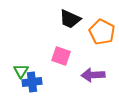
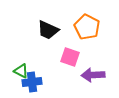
black trapezoid: moved 22 px left, 11 px down
orange pentagon: moved 15 px left, 5 px up
pink square: moved 9 px right, 1 px down
green triangle: rotated 35 degrees counterclockwise
